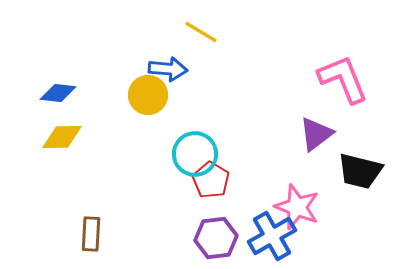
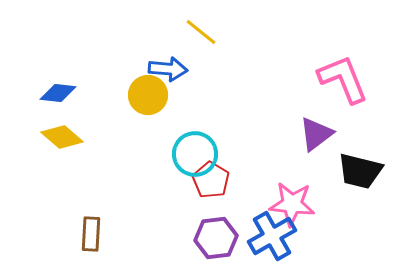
yellow line: rotated 8 degrees clockwise
yellow diamond: rotated 42 degrees clockwise
pink star: moved 5 px left, 3 px up; rotated 15 degrees counterclockwise
